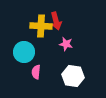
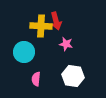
pink semicircle: moved 7 px down
